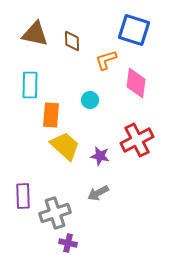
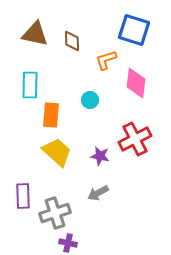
red cross: moved 2 px left, 1 px up
yellow trapezoid: moved 8 px left, 6 px down
